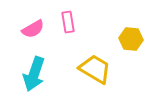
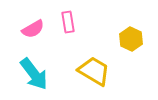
yellow hexagon: rotated 20 degrees clockwise
yellow trapezoid: moved 1 px left, 2 px down
cyan arrow: rotated 56 degrees counterclockwise
